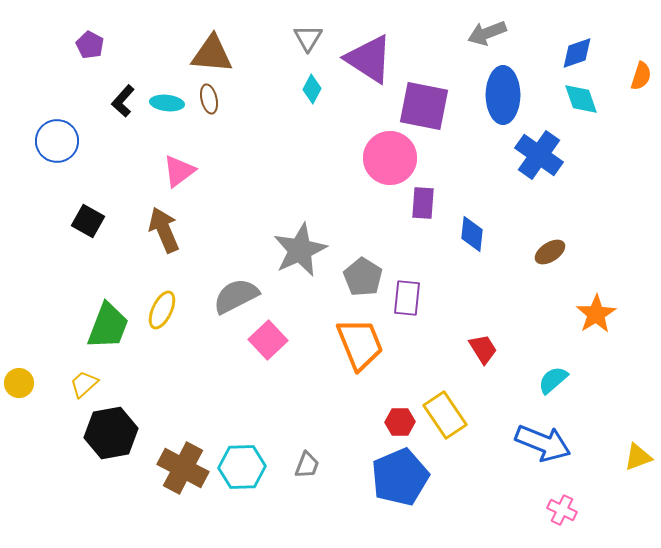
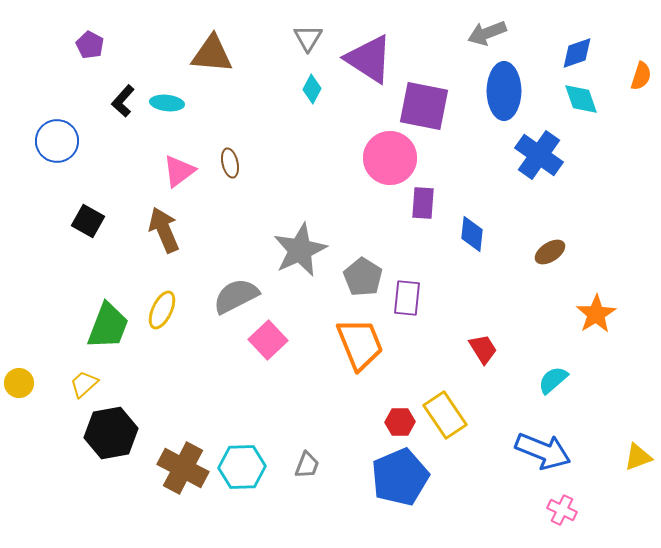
blue ellipse at (503, 95): moved 1 px right, 4 px up
brown ellipse at (209, 99): moved 21 px right, 64 px down
blue arrow at (543, 443): moved 8 px down
